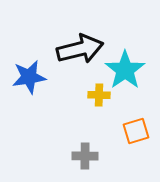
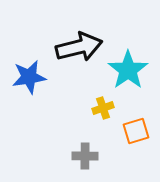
black arrow: moved 1 px left, 2 px up
cyan star: moved 3 px right
yellow cross: moved 4 px right, 13 px down; rotated 20 degrees counterclockwise
